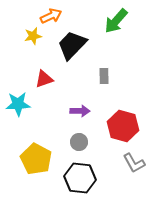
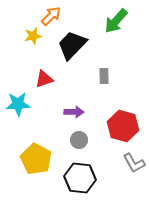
orange arrow: rotated 20 degrees counterclockwise
purple arrow: moved 6 px left, 1 px down
gray circle: moved 2 px up
